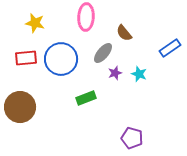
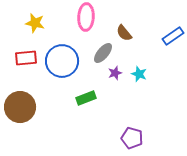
blue rectangle: moved 3 px right, 12 px up
blue circle: moved 1 px right, 2 px down
